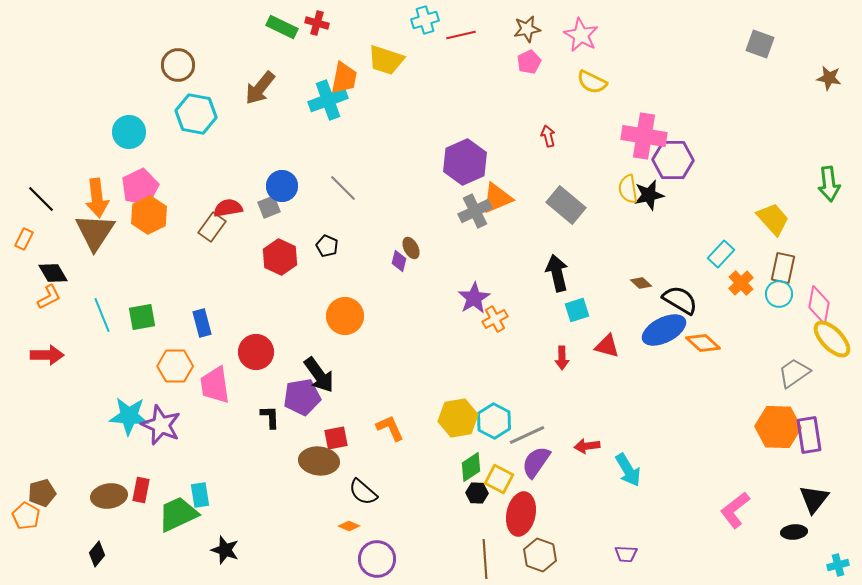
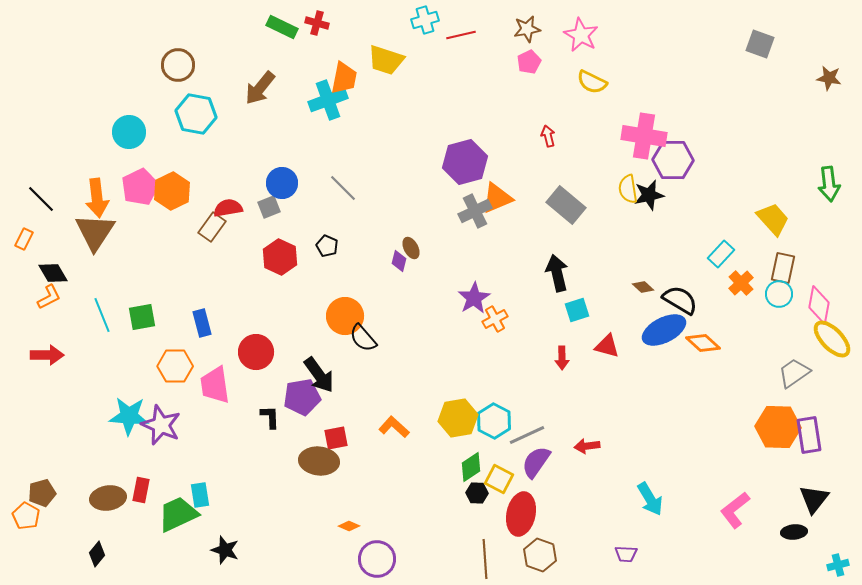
purple hexagon at (465, 162): rotated 9 degrees clockwise
blue circle at (282, 186): moved 3 px up
orange hexagon at (149, 215): moved 23 px right, 24 px up
brown diamond at (641, 283): moved 2 px right, 4 px down
orange L-shape at (390, 428): moved 4 px right, 1 px up; rotated 24 degrees counterclockwise
cyan arrow at (628, 470): moved 22 px right, 29 px down
black semicircle at (363, 492): moved 154 px up; rotated 8 degrees clockwise
brown ellipse at (109, 496): moved 1 px left, 2 px down
